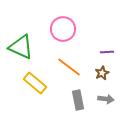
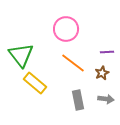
pink circle: moved 3 px right
green triangle: moved 8 px down; rotated 28 degrees clockwise
orange line: moved 4 px right, 4 px up
